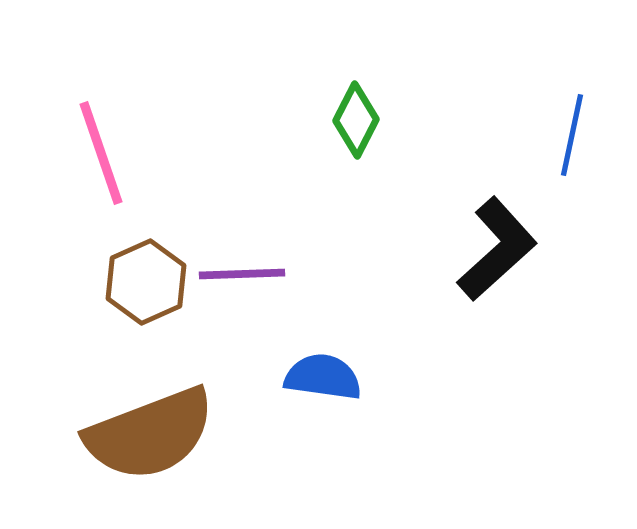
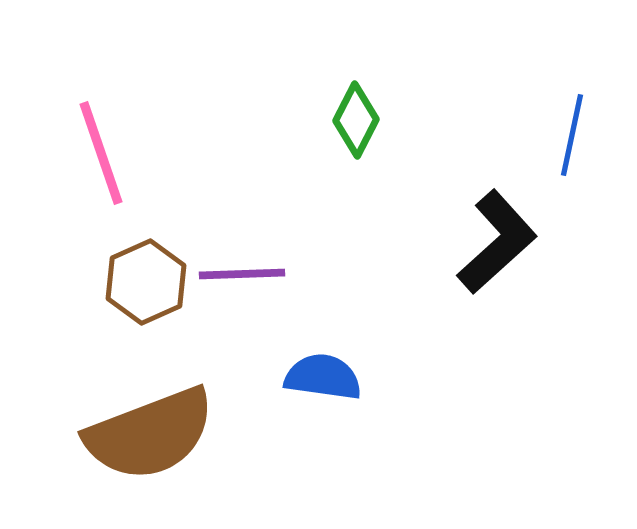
black L-shape: moved 7 px up
